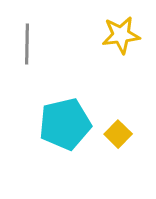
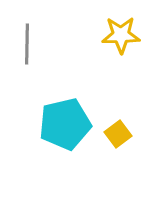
yellow star: rotated 6 degrees clockwise
yellow square: rotated 8 degrees clockwise
